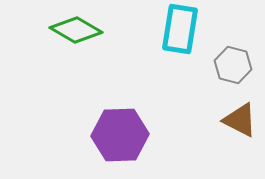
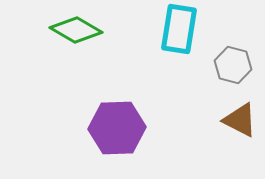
cyan rectangle: moved 1 px left
purple hexagon: moved 3 px left, 7 px up
